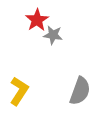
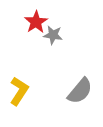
red star: moved 1 px left, 2 px down
gray semicircle: rotated 20 degrees clockwise
